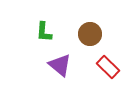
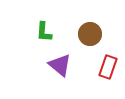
red rectangle: rotated 65 degrees clockwise
